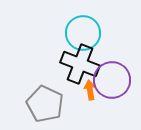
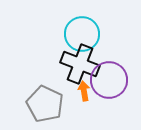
cyan circle: moved 1 px left, 1 px down
purple circle: moved 3 px left
orange arrow: moved 6 px left, 1 px down
